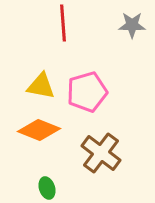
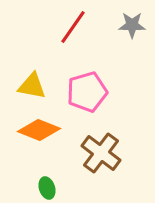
red line: moved 10 px right, 4 px down; rotated 39 degrees clockwise
yellow triangle: moved 9 px left
